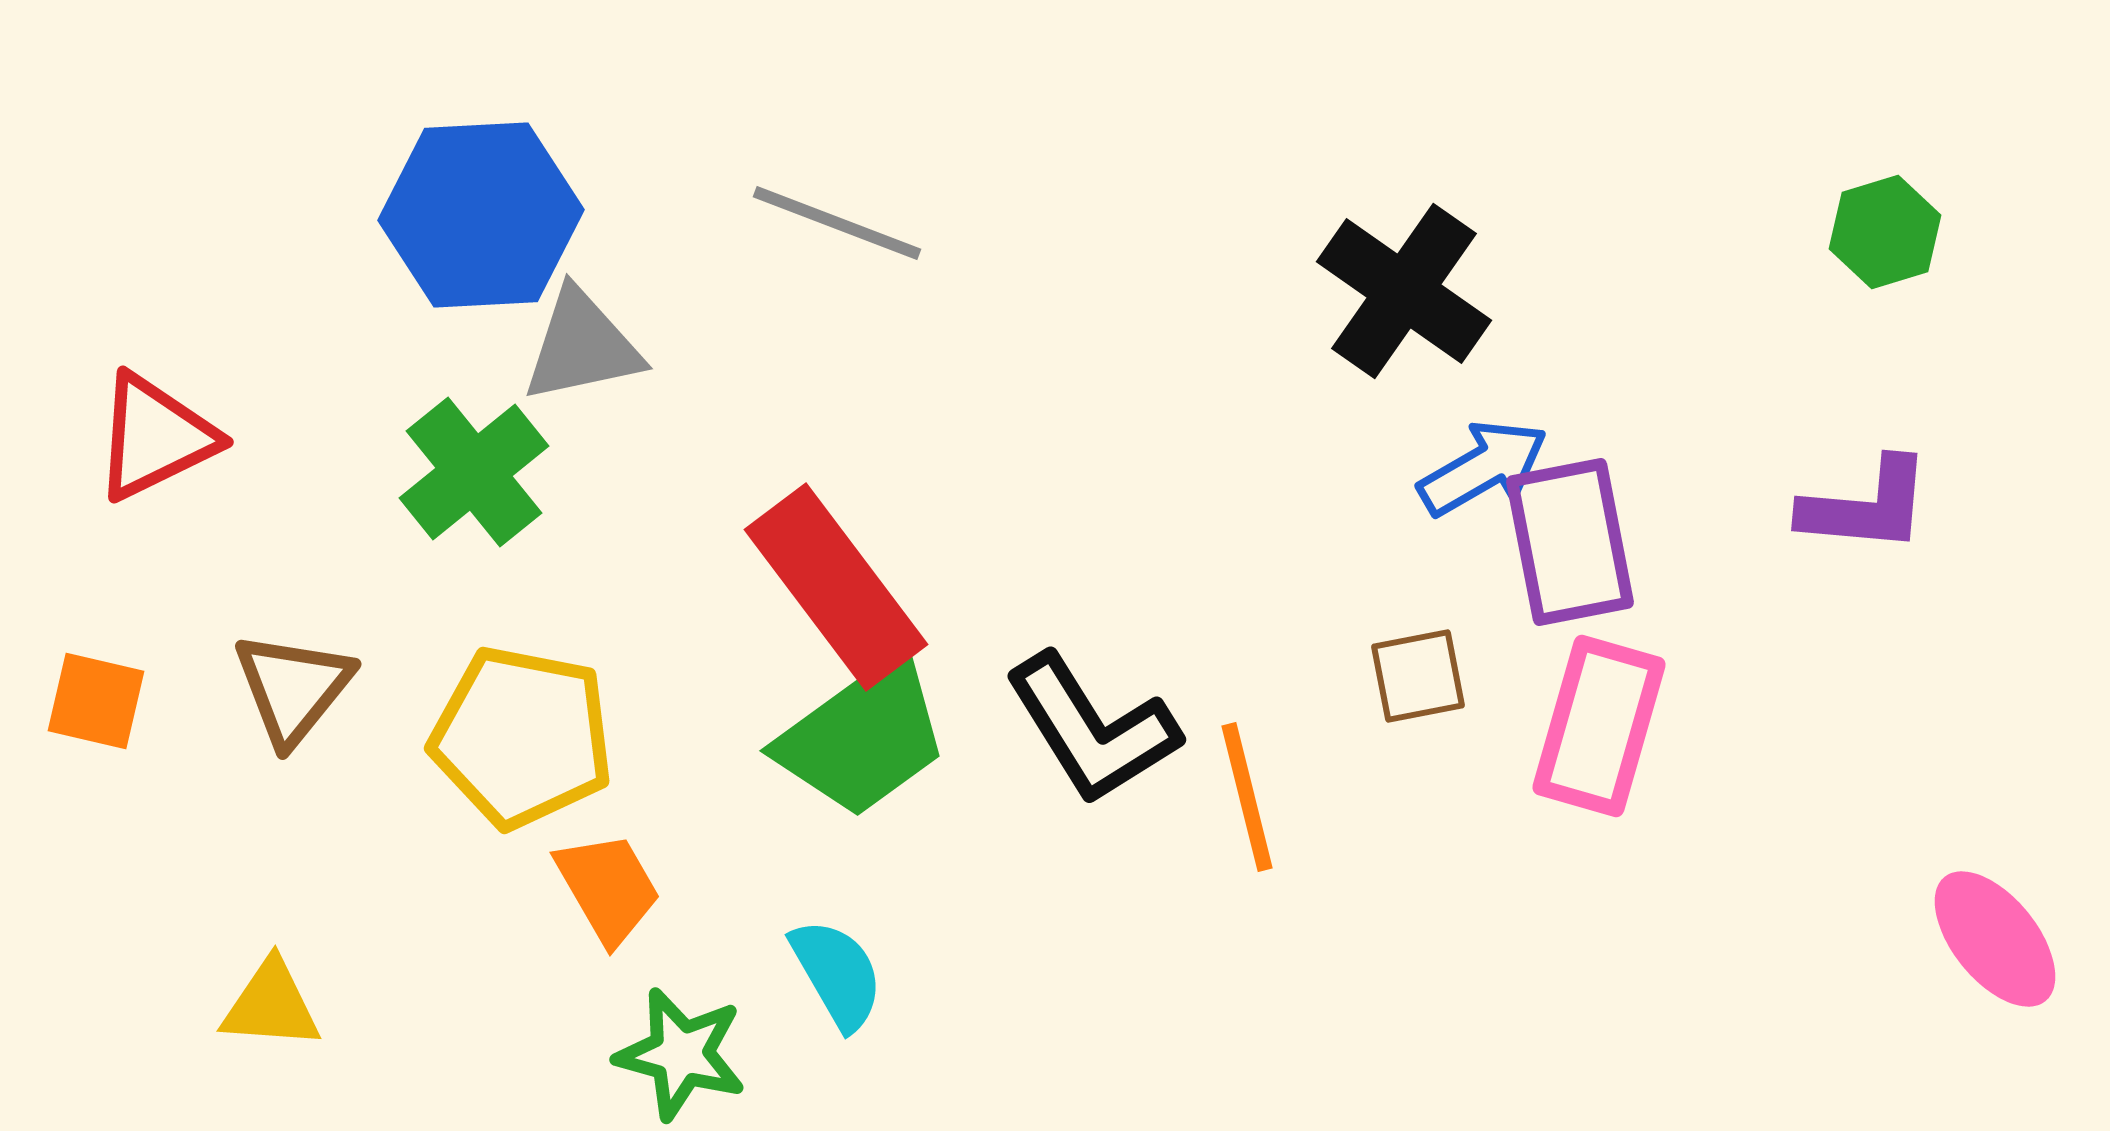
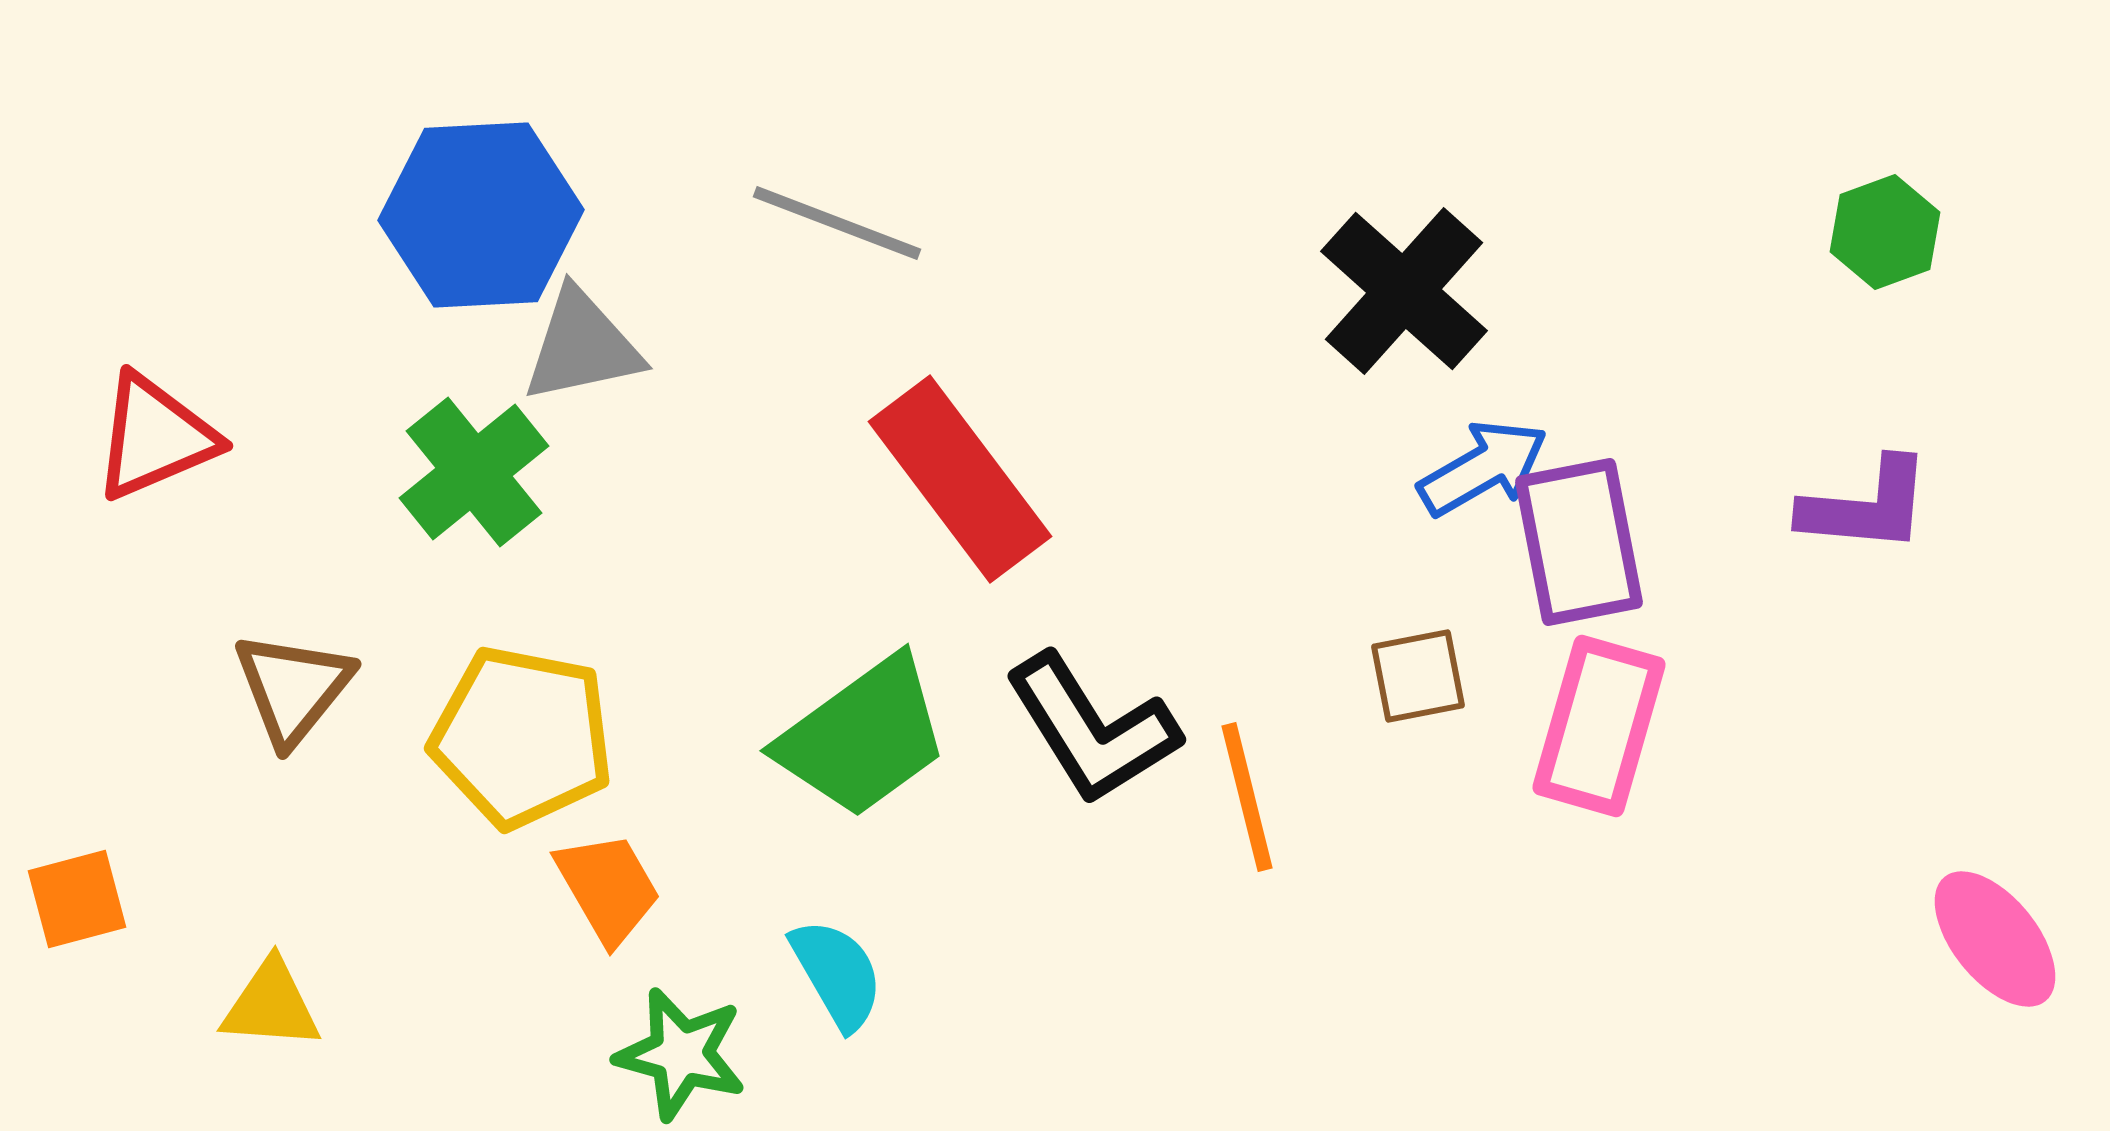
green hexagon: rotated 3 degrees counterclockwise
black cross: rotated 7 degrees clockwise
red triangle: rotated 3 degrees clockwise
purple rectangle: moved 9 px right
red rectangle: moved 124 px right, 108 px up
orange square: moved 19 px left, 198 px down; rotated 28 degrees counterclockwise
